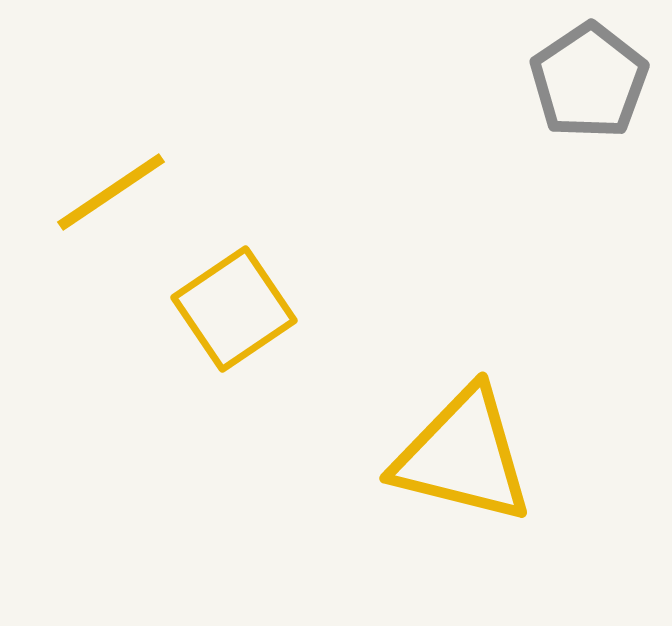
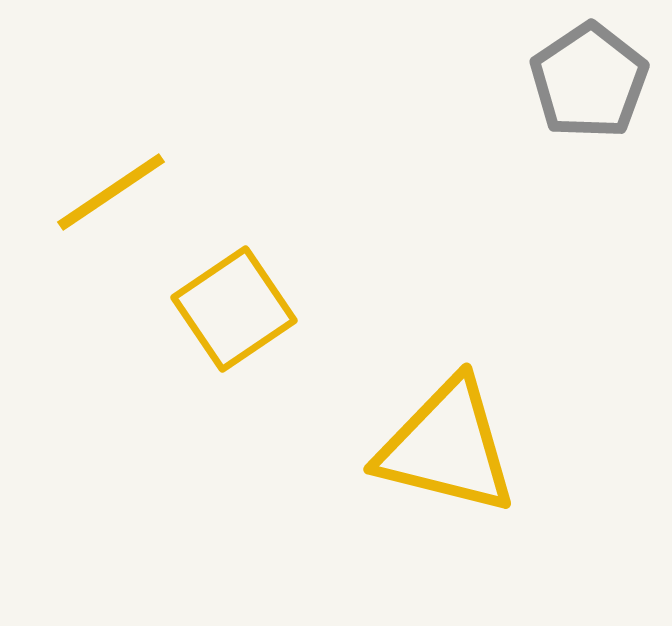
yellow triangle: moved 16 px left, 9 px up
